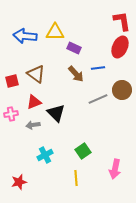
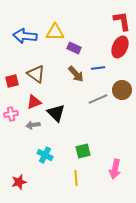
green square: rotated 21 degrees clockwise
cyan cross: rotated 35 degrees counterclockwise
